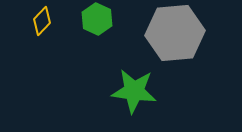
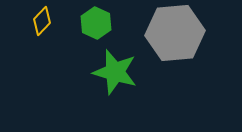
green hexagon: moved 1 px left, 4 px down
green star: moved 19 px left, 19 px up; rotated 9 degrees clockwise
